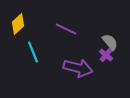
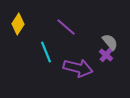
yellow diamond: rotated 15 degrees counterclockwise
purple line: moved 2 px up; rotated 15 degrees clockwise
cyan line: moved 13 px right
